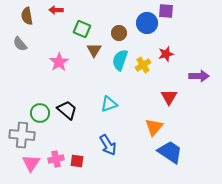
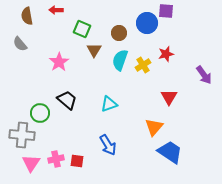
purple arrow: moved 5 px right, 1 px up; rotated 54 degrees clockwise
black trapezoid: moved 10 px up
